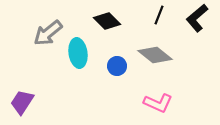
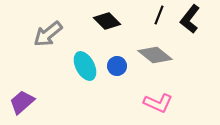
black L-shape: moved 7 px left, 1 px down; rotated 12 degrees counterclockwise
gray arrow: moved 1 px down
cyan ellipse: moved 7 px right, 13 px down; rotated 20 degrees counterclockwise
purple trapezoid: rotated 16 degrees clockwise
